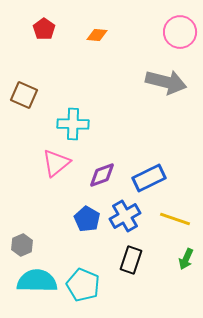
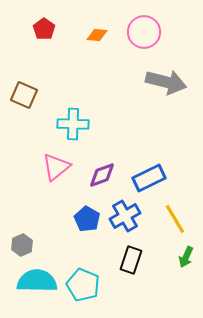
pink circle: moved 36 px left
pink triangle: moved 4 px down
yellow line: rotated 40 degrees clockwise
green arrow: moved 2 px up
